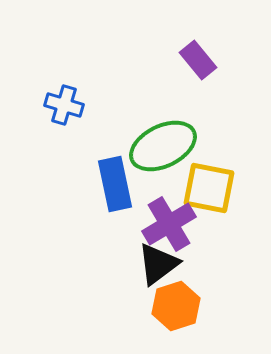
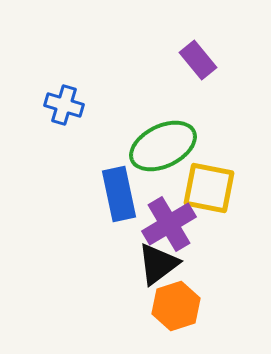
blue rectangle: moved 4 px right, 10 px down
